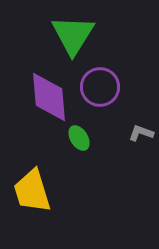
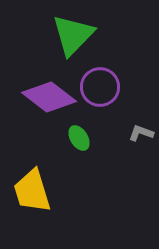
green triangle: rotated 12 degrees clockwise
purple diamond: rotated 48 degrees counterclockwise
